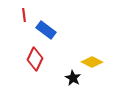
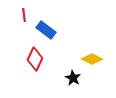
yellow diamond: moved 3 px up
